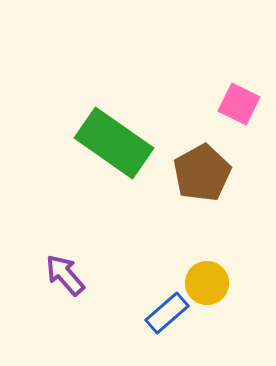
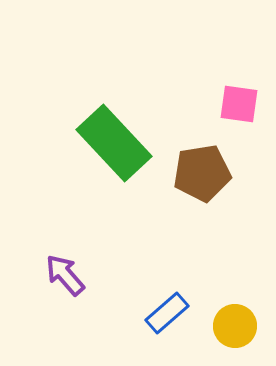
pink square: rotated 18 degrees counterclockwise
green rectangle: rotated 12 degrees clockwise
brown pentagon: rotated 20 degrees clockwise
yellow circle: moved 28 px right, 43 px down
